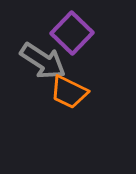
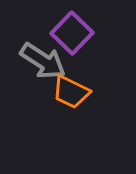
orange trapezoid: moved 2 px right
